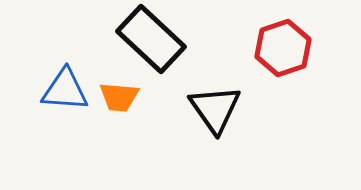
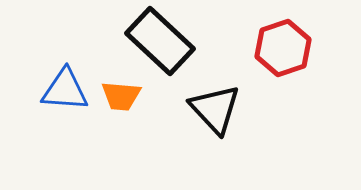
black rectangle: moved 9 px right, 2 px down
orange trapezoid: moved 2 px right, 1 px up
black triangle: rotated 8 degrees counterclockwise
